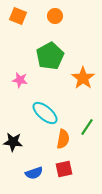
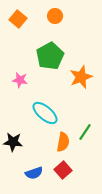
orange square: moved 3 px down; rotated 18 degrees clockwise
orange star: moved 2 px left, 1 px up; rotated 15 degrees clockwise
green line: moved 2 px left, 5 px down
orange semicircle: moved 3 px down
red square: moved 1 px left, 1 px down; rotated 30 degrees counterclockwise
